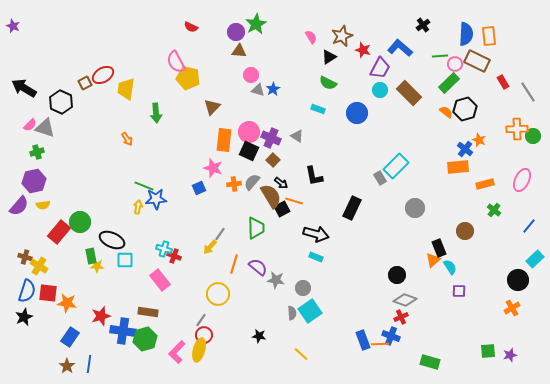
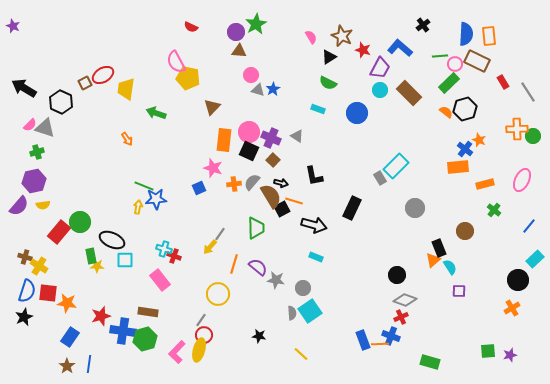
brown star at (342, 36): rotated 25 degrees counterclockwise
green arrow at (156, 113): rotated 114 degrees clockwise
black arrow at (281, 183): rotated 24 degrees counterclockwise
black arrow at (316, 234): moved 2 px left, 9 px up
